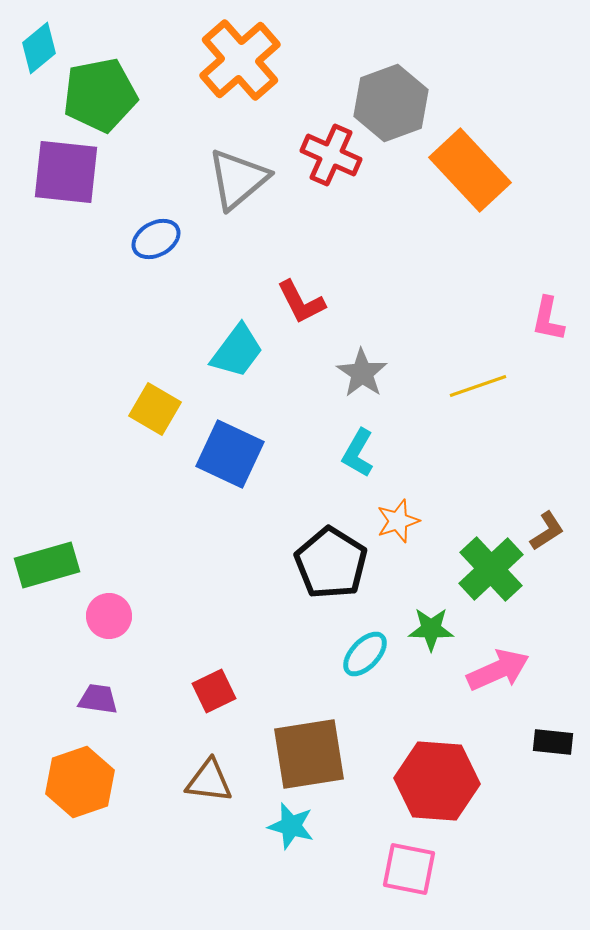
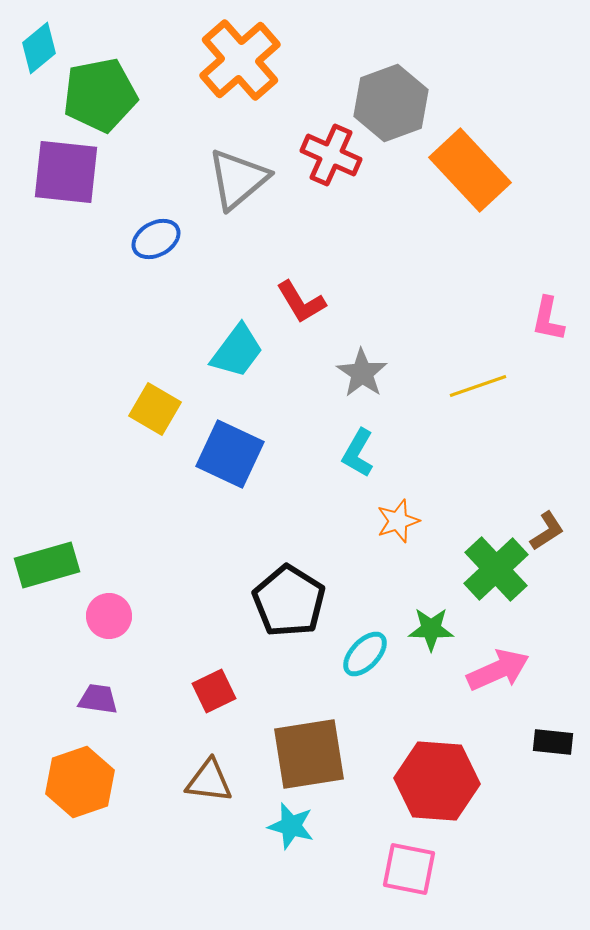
red L-shape: rotated 4 degrees counterclockwise
black pentagon: moved 42 px left, 38 px down
green cross: moved 5 px right
